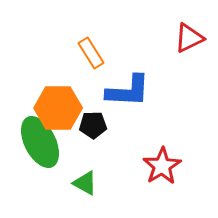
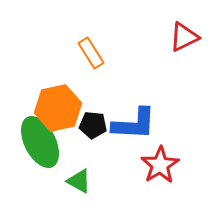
red triangle: moved 5 px left, 1 px up
blue L-shape: moved 6 px right, 33 px down
orange hexagon: rotated 12 degrees counterclockwise
black pentagon: rotated 8 degrees clockwise
red star: moved 2 px left, 1 px up
green triangle: moved 6 px left, 2 px up
